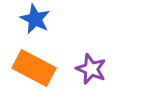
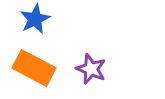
blue star: rotated 20 degrees clockwise
